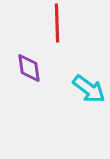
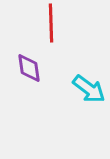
red line: moved 6 px left
